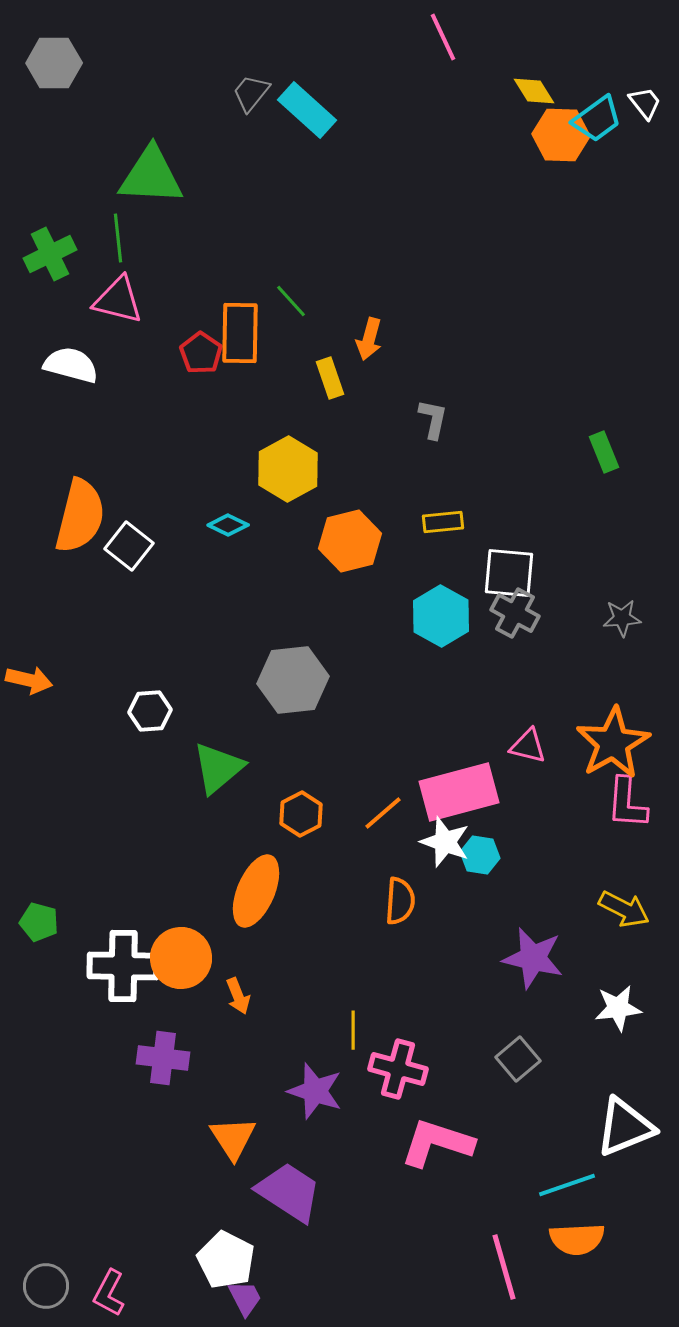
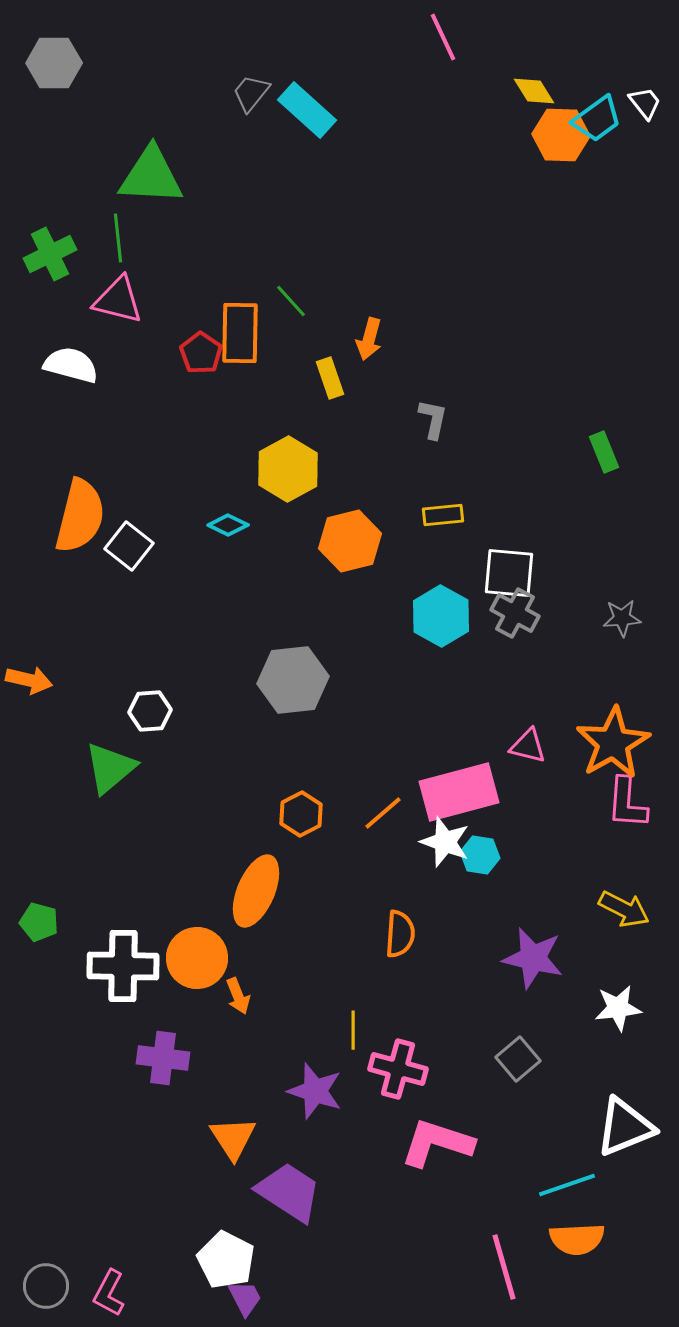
yellow rectangle at (443, 522): moved 7 px up
green triangle at (218, 768): moved 108 px left
orange semicircle at (400, 901): moved 33 px down
orange circle at (181, 958): moved 16 px right
